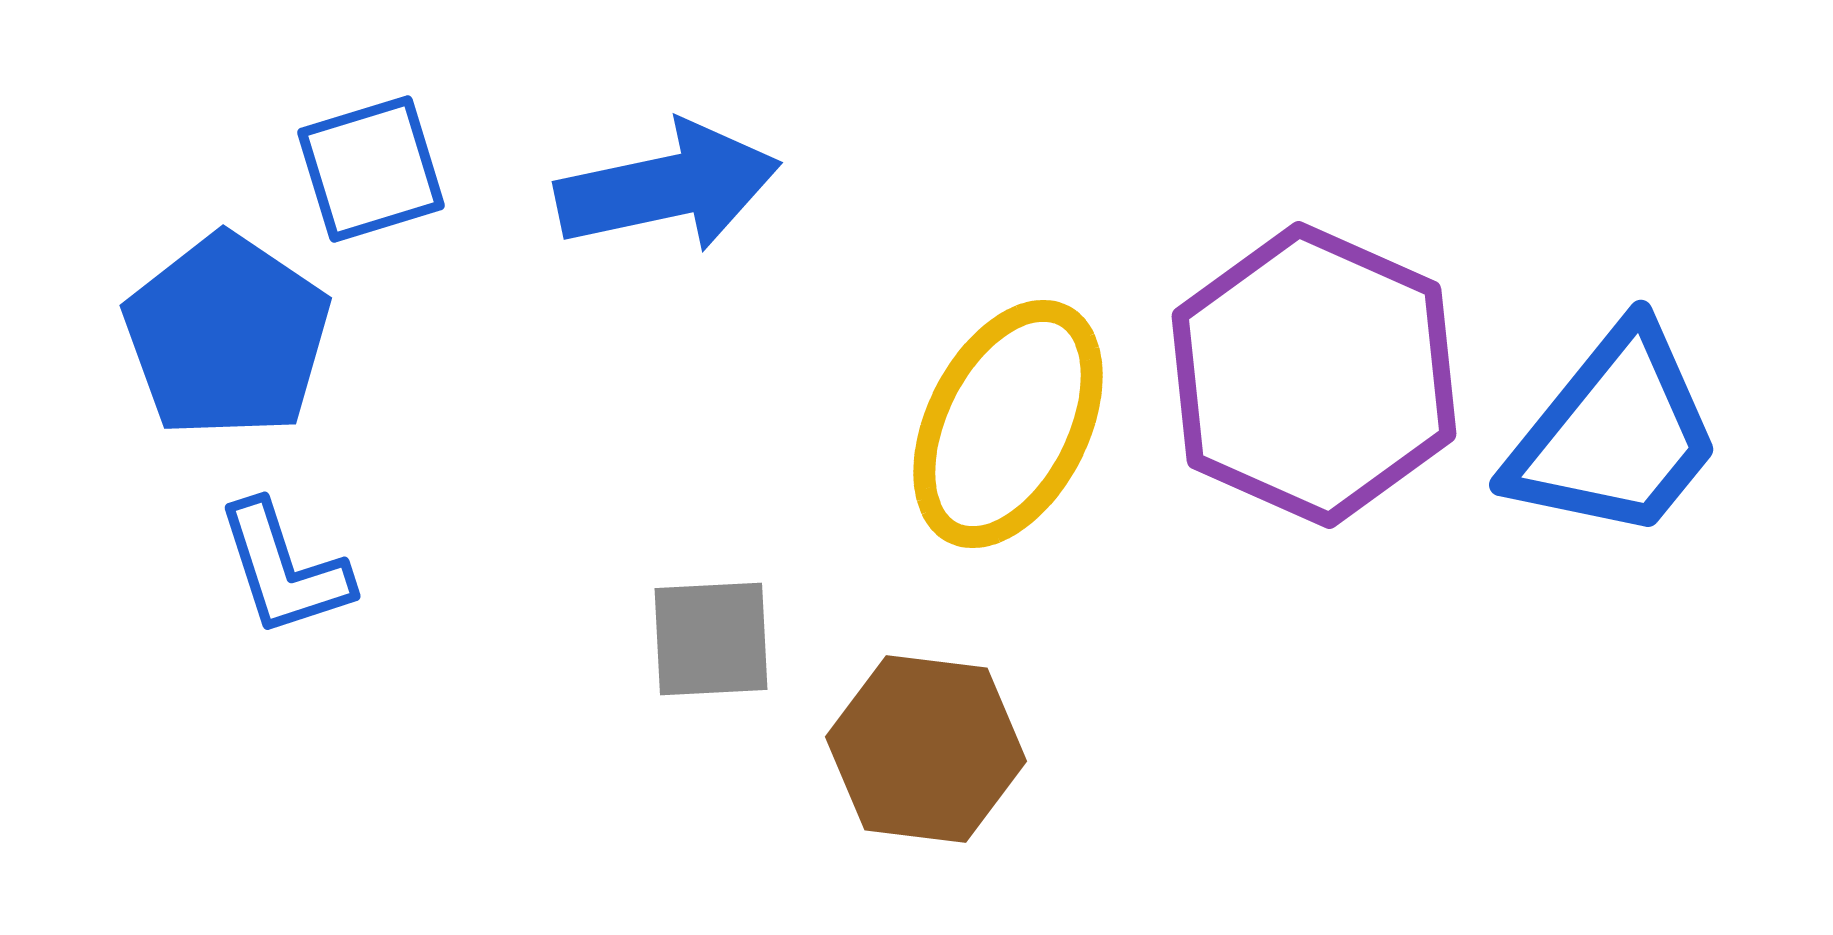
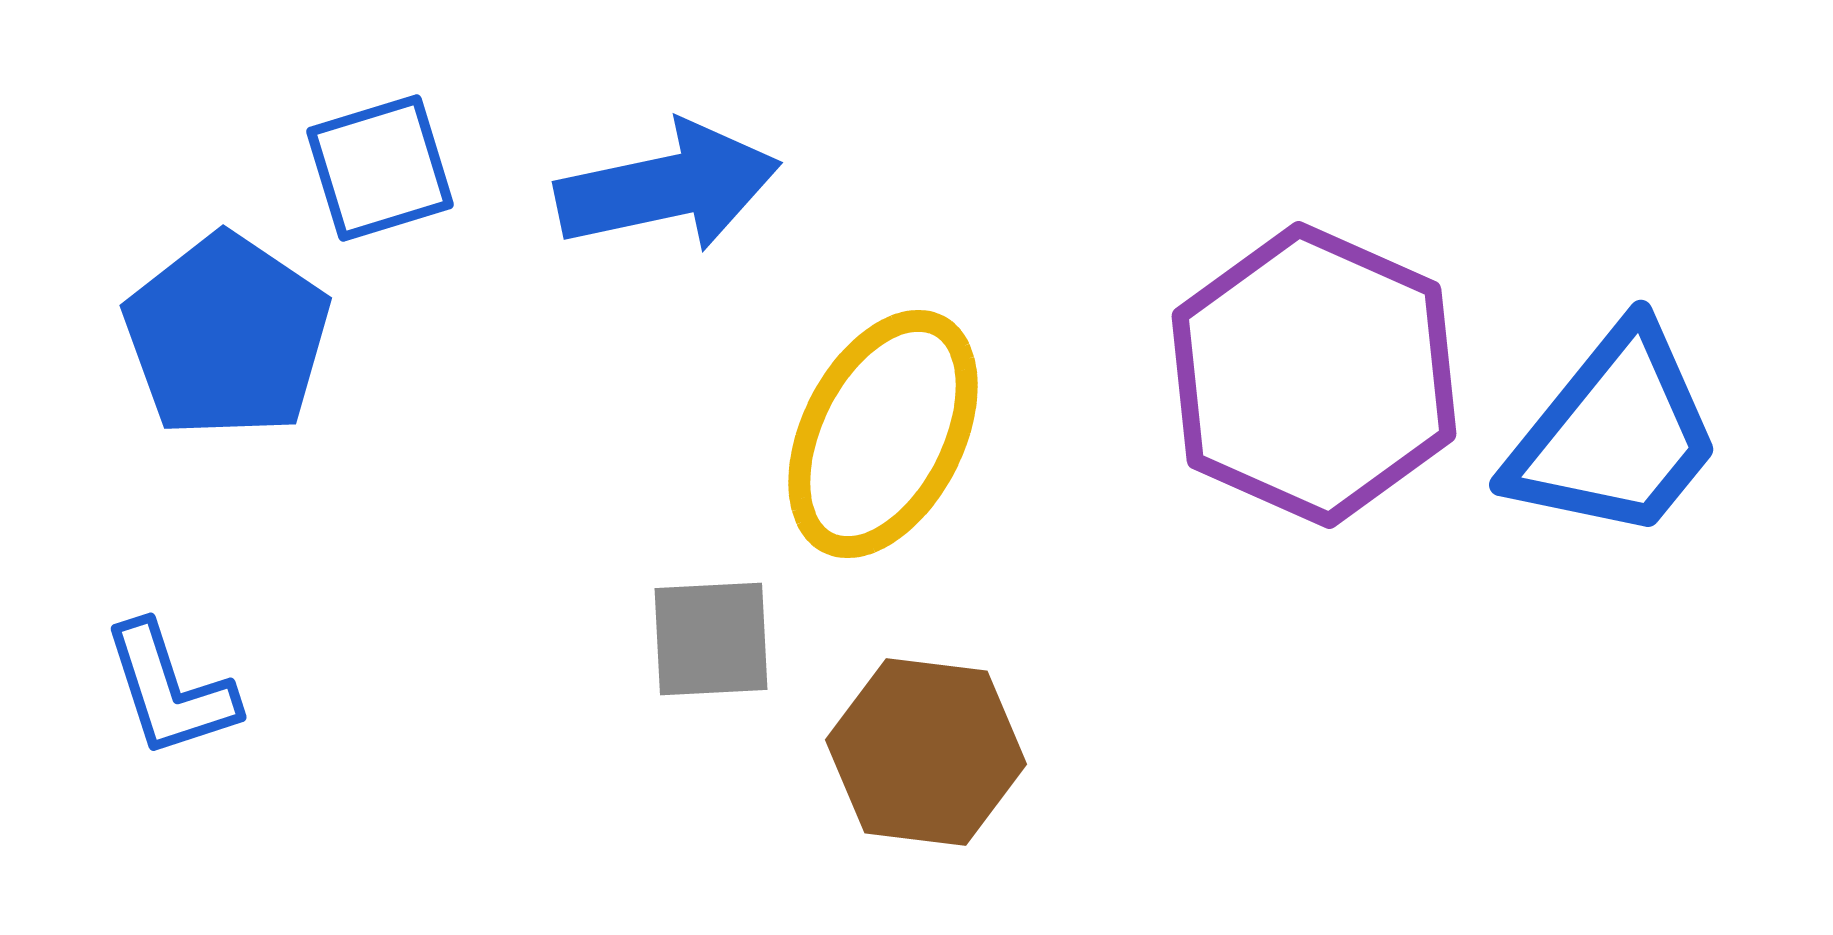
blue square: moved 9 px right, 1 px up
yellow ellipse: moved 125 px left, 10 px down
blue L-shape: moved 114 px left, 121 px down
brown hexagon: moved 3 px down
